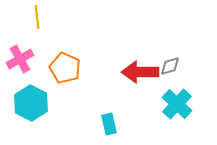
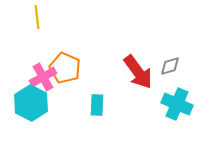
pink cross: moved 23 px right, 18 px down
red arrow: moved 2 px left; rotated 126 degrees counterclockwise
cyan cross: rotated 20 degrees counterclockwise
cyan rectangle: moved 12 px left, 19 px up; rotated 15 degrees clockwise
